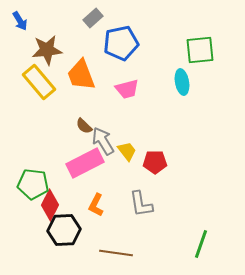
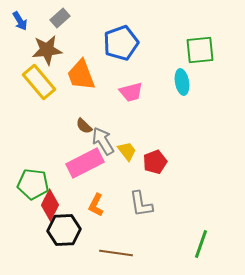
gray rectangle: moved 33 px left
blue pentagon: rotated 8 degrees counterclockwise
pink trapezoid: moved 4 px right, 3 px down
red pentagon: rotated 20 degrees counterclockwise
